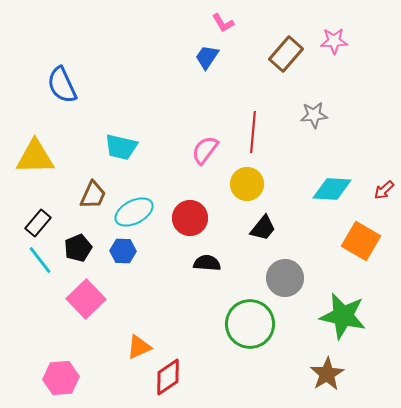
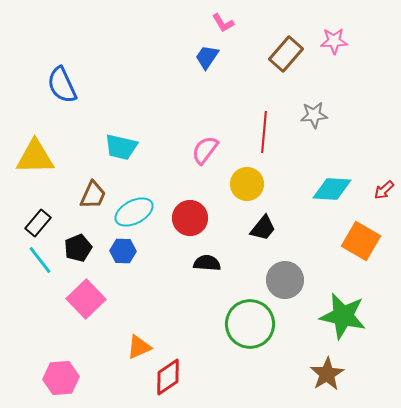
red line: moved 11 px right
gray circle: moved 2 px down
